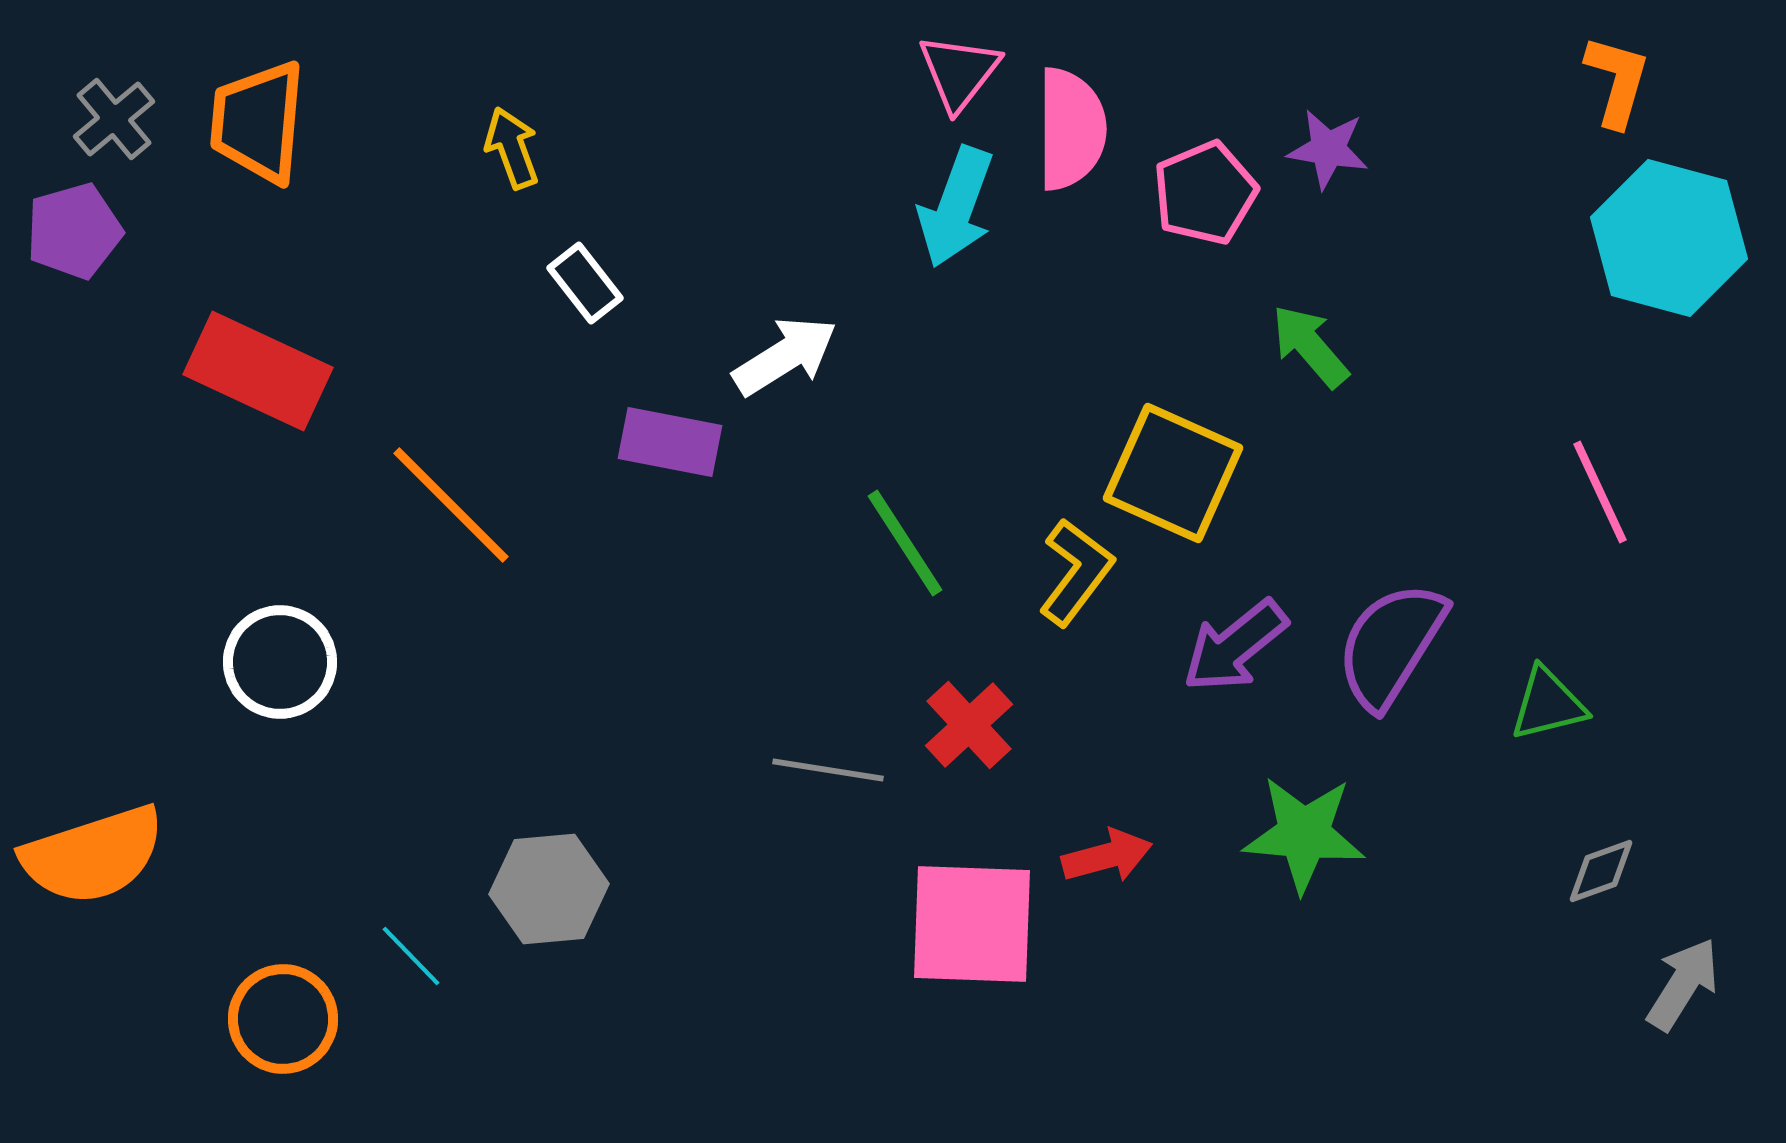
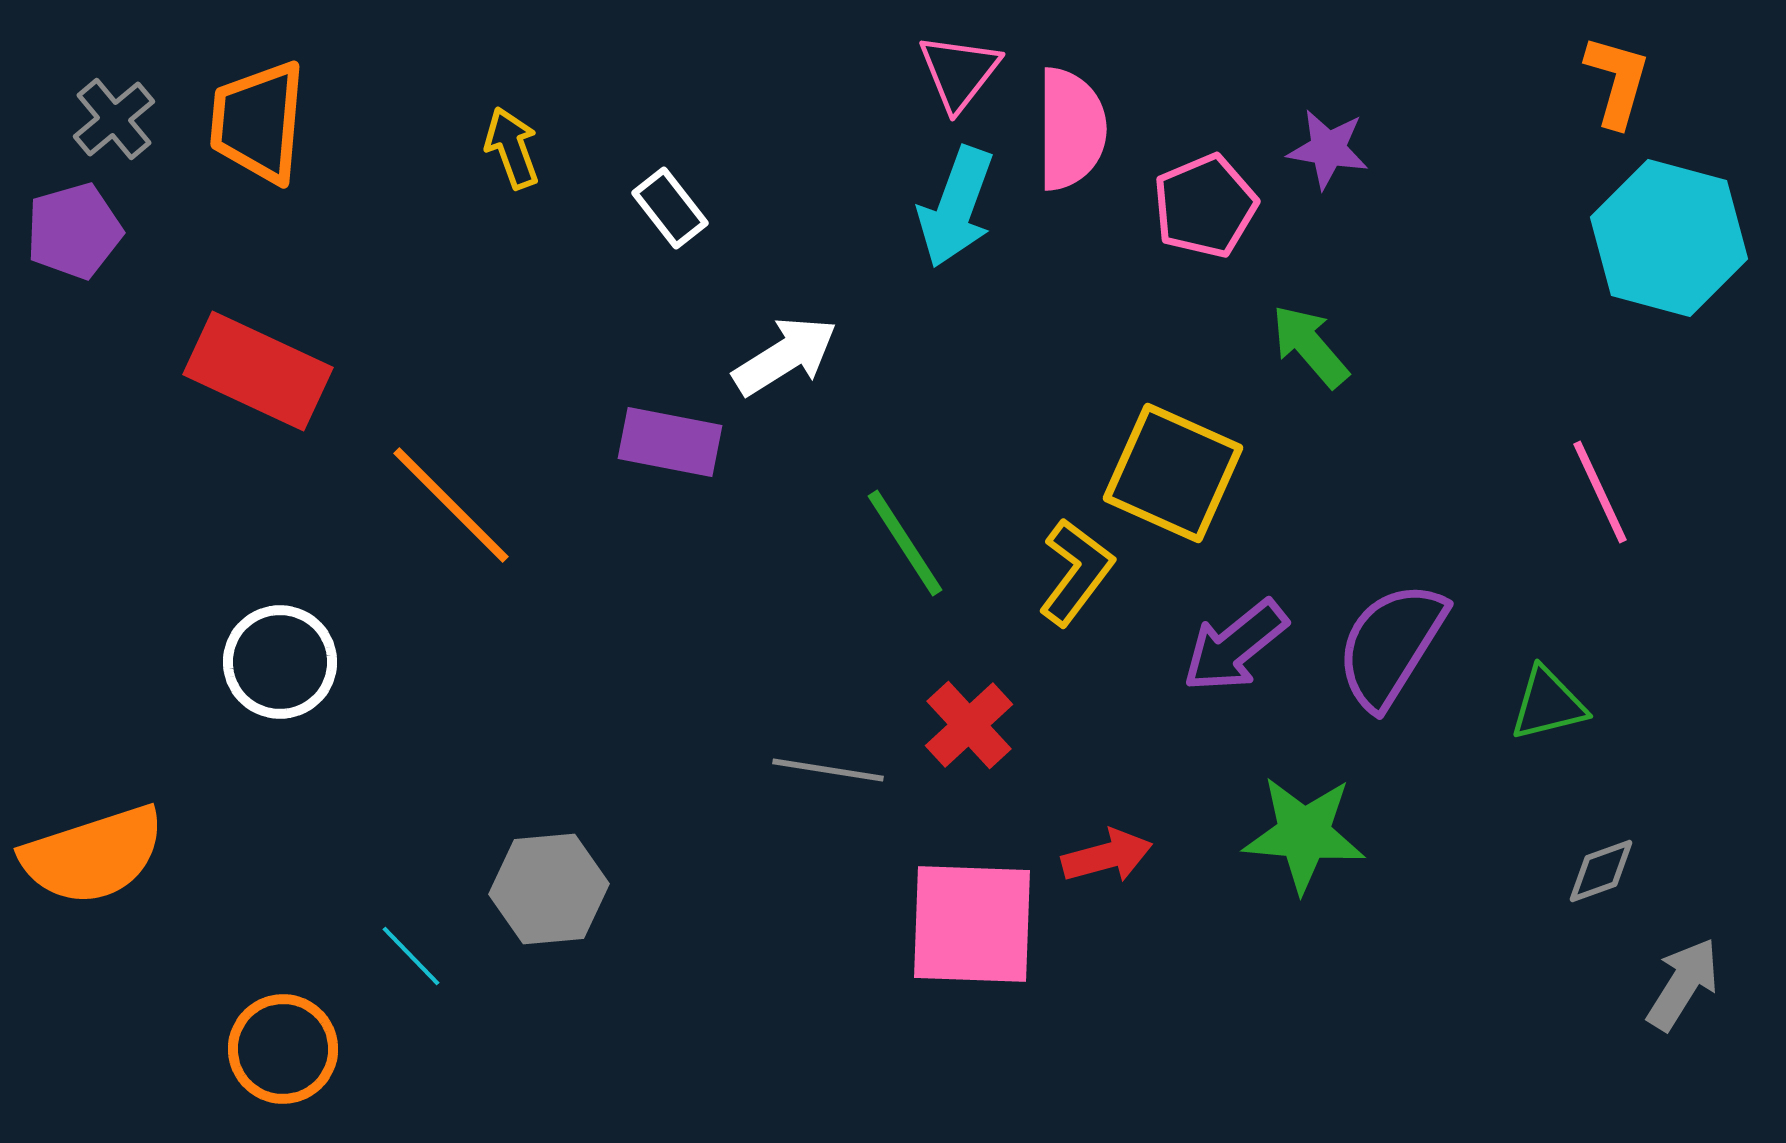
pink pentagon: moved 13 px down
white rectangle: moved 85 px right, 75 px up
orange circle: moved 30 px down
